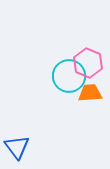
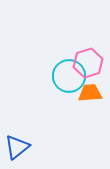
pink hexagon: rotated 20 degrees clockwise
blue triangle: rotated 28 degrees clockwise
